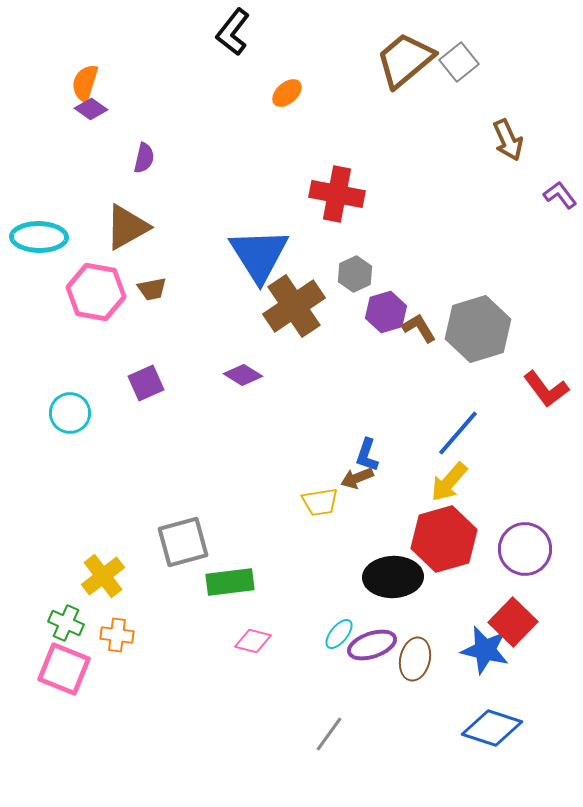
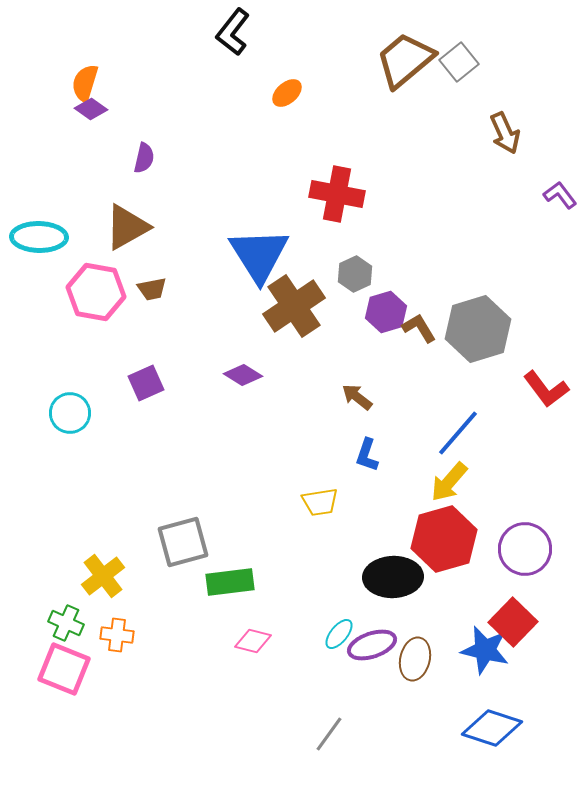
brown arrow at (508, 140): moved 3 px left, 7 px up
brown arrow at (357, 478): moved 81 px up; rotated 60 degrees clockwise
